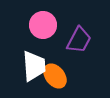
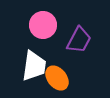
white trapezoid: rotated 12 degrees clockwise
orange ellipse: moved 2 px right, 2 px down
